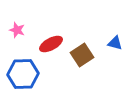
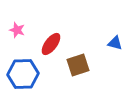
red ellipse: rotated 25 degrees counterclockwise
brown square: moved 4 px left, 10 px down; rotated 15 degrees clockwise
